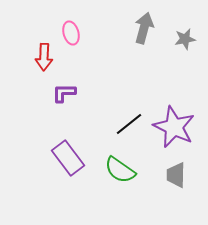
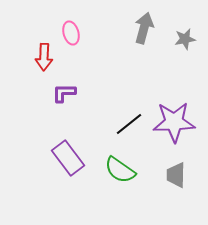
purple star: moved 5 px up; rotated 27 degrees counterclockwise
